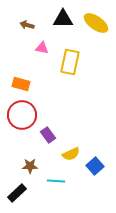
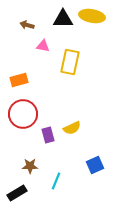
yellow ellipse: moved 4 px left, 7 px up; rotated 25 degrees counterclockwise
pink triangle: moved 1 px right, 2 px up
orange rectangle: moved 2 px left, 4 px up; rotated 30 degrees counterclockwise
red circle: moved 1 px right, 1 px up
purple rectangle: rotated 21 degrees clockwise
yellow semicircle: moved 1 px right, 26 px up
blue square: moved 1 px up; rotated 18 degrees clockwise
cyan line: rotated 72 degrees counterclockwise
black rectangle: rotated 12 degrees clockwise
